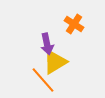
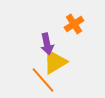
orange cross: rotated 24 degrees clockwise
